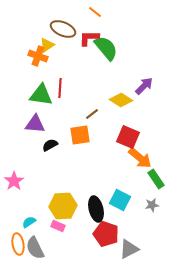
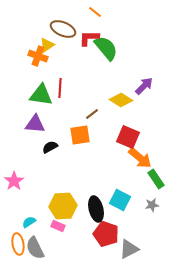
black semicircle: moved 2 px down
